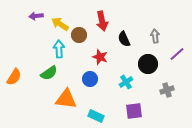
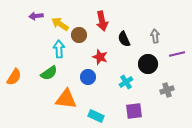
purple line: rotated 28 degrees clockwise
blue circle: moved 2 px left, 2 px up
